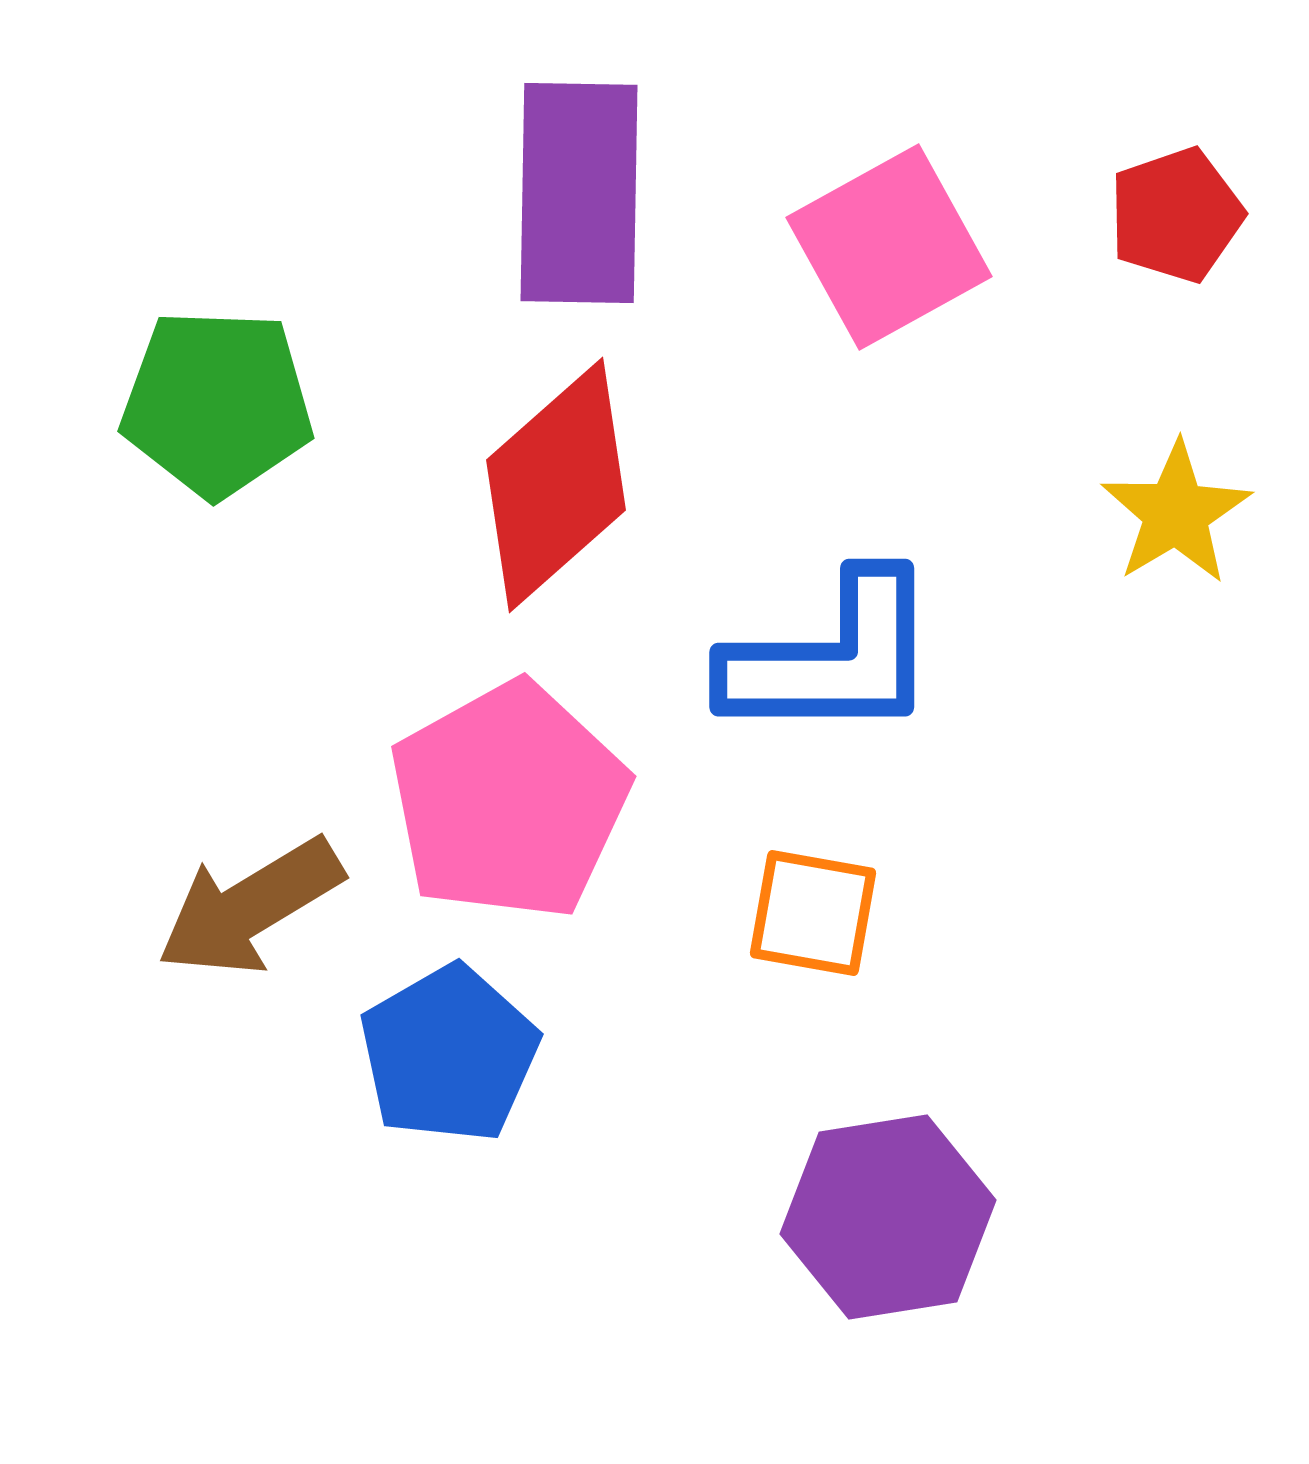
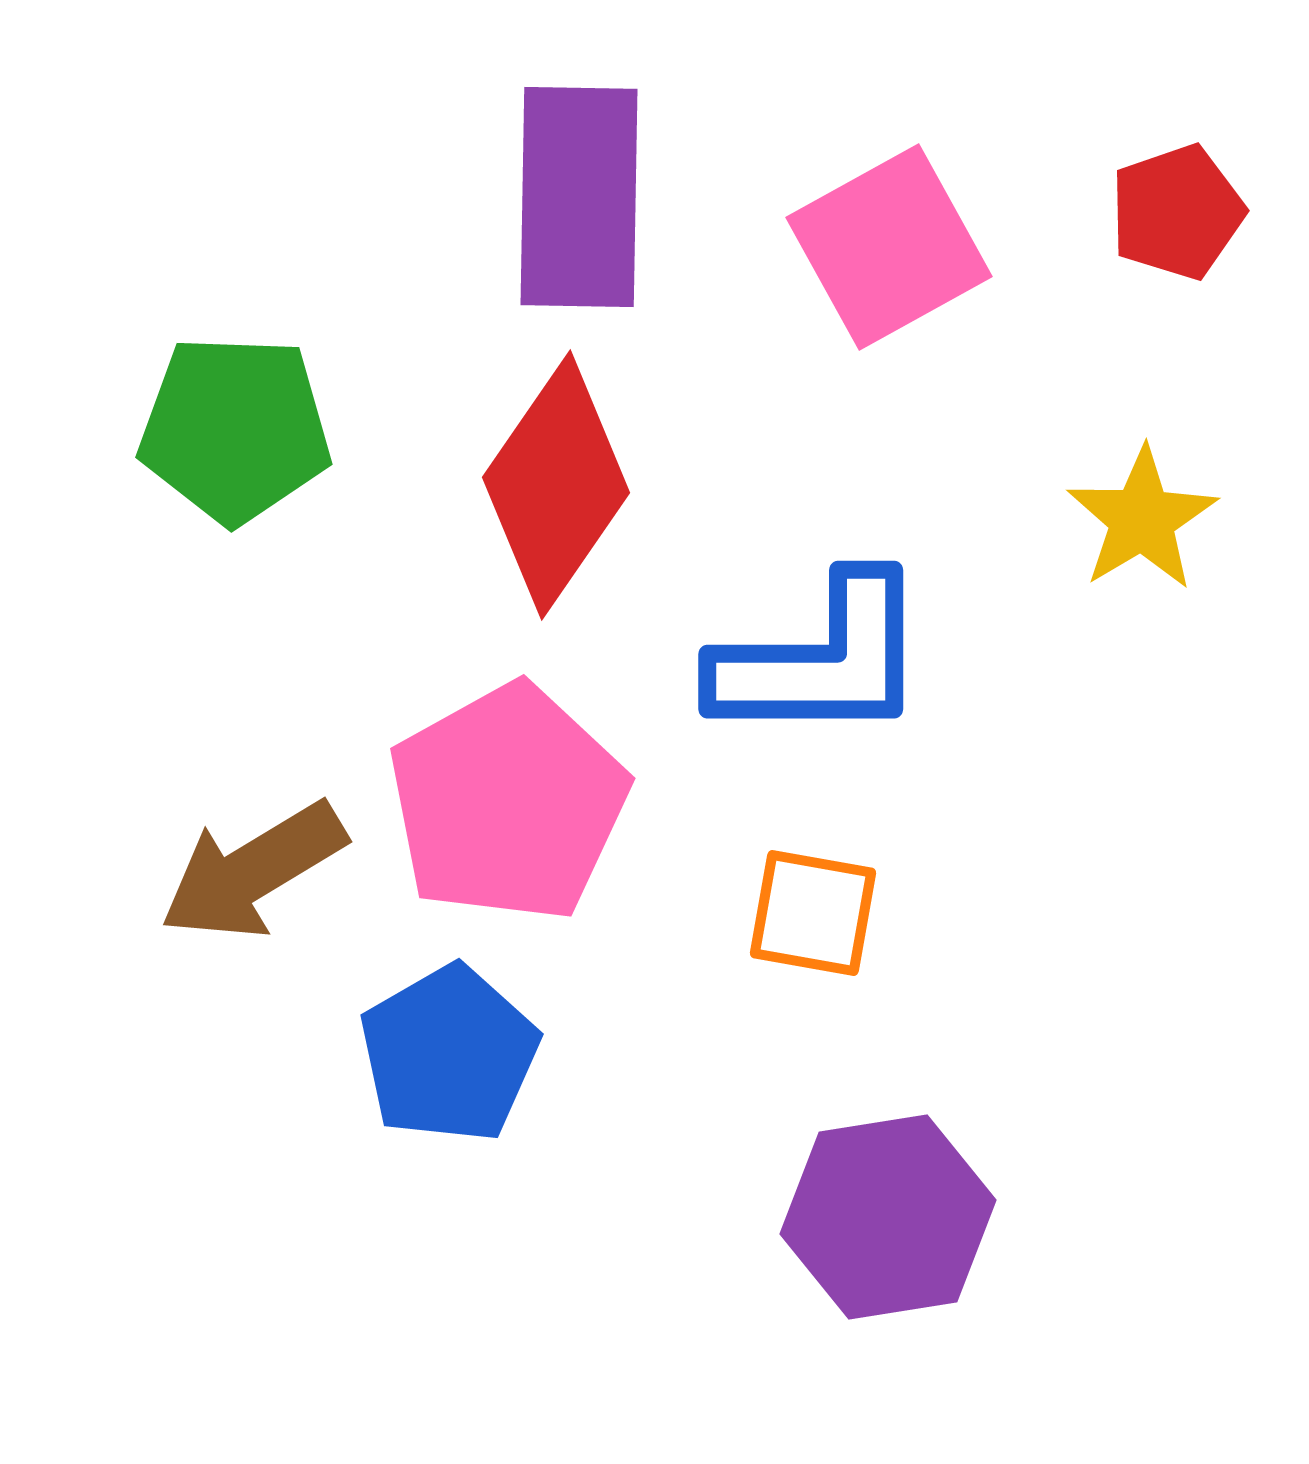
purple rectangle: moved 4 px down
red pentagon: moved 1 px right, 3 px up
green pentagon: moved 18 px right, 26 px down
red diamond: rotated 14 degrees counterclockwise
yellow star: moved 34 px left, 6 px down
blue L-shape: moved 11 px left, 2 px down
pink pentagon: moved 1 px left, 2 px down
brown arrow: moved 3 px right, 36 px up
